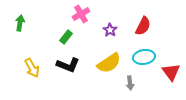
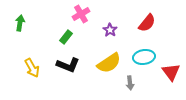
red semicircle: moved 4 px right, 3 px up; rotated 12 degrees clockwise
